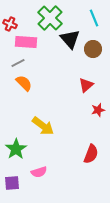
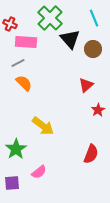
red star: rotated 16 degrees counterclockwise
pink semicircle: rotated 21 degrees counterclockwise
